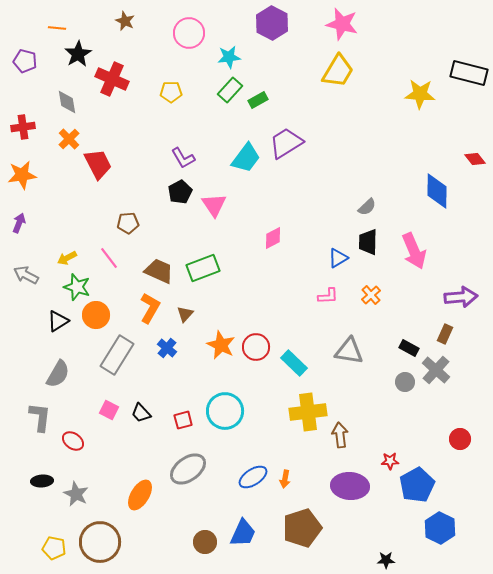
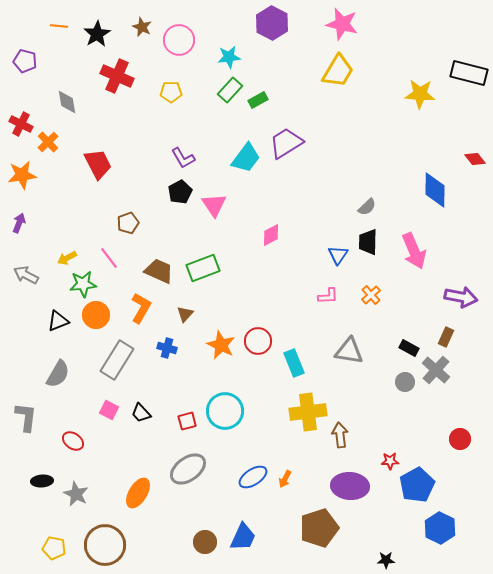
brown star at (125, 21): moved 17 px right, 6 px down
orange line at (57, 28): moved 2 px right, 2 px up
pink circle at (189, 33): moved 10 px left, 7 px down
black star at (78, 54): moved 19 px right, 20 px up
red cross at (112, 79): moved 5 px right, 3 px up
red cross at (23, 127): moved 2 px left, 3 px up; rotated 35 degrees clockwise
orange cross at (69, 139): moved 21 px left, 3 px down
blue diamond at (437, 191): moved 2 px left, 1 px up
brown pentagon at (128, 223): rotated 15 degrees counterclockwise
pink diamond at (273, 238): moved 2 px left, 3 px up
blue triangle at (338, 258): moved 3 px up; rotated 25 degrees counterclockwise
green star at (77, 287): moved 6 px right, 3 px up; rotated 24 degrees counterclockwise
purple arrow at (461, 297): rotated 16 degrees clockwise
orange L-shape at (150, 308): moved 9 px left
black triangle at (58, 321): rotated 10 degrees clockwise
brown rectangle at (445, 334): moved 1 px right, 3 px down
red circle at (256, 347): moved 2 px right, 6 px up
blue cross at (167, 348): rotated 24 degrees counterclockwise
gray rectangle at (117, 355): moved 5 px down
cyan rectangle at (294, 363): rotated 24 degrees clockwise
gray L-shape at (40, 417): moved 14 px left
red square at (183, 420): moved 4 px right, 1 px down
orange arrow at (285, 479): rotated 18 degrees clockwise
orange ellipse at (140, 495): moved 2 px left, 2 px up
brown pentagon at (302, 528): moved 17 px right
blue trapezoid at (243, 533): moved 4 px down
brown circle at (100, 542): moved 5 px right, 3 px down
